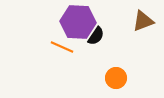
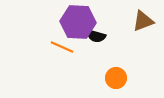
black semicircle: rotated 72 degrees clockwise
